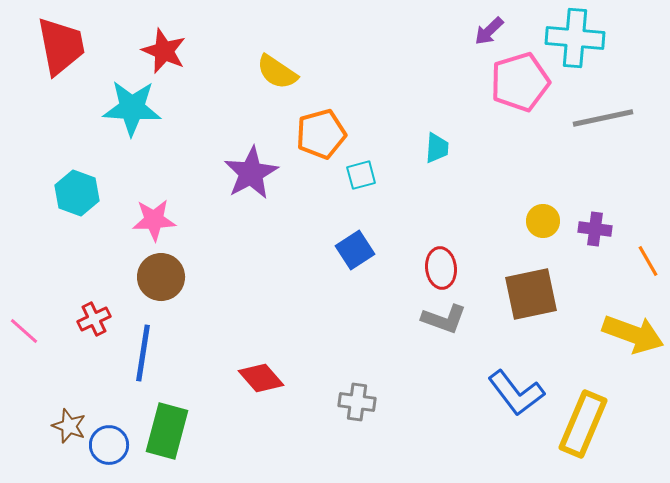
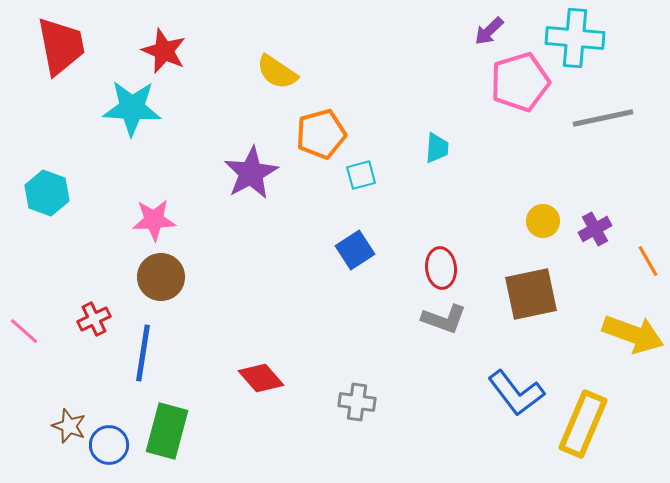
cyan hexagon: moved 30 px left
purple cross: rotated 36 degrees counterclockwise
